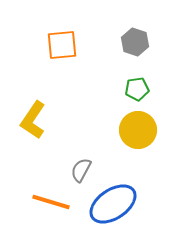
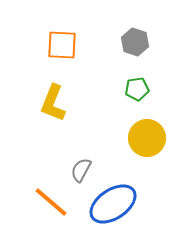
orange square: rotated 8 degrees clockwise
yellow L-shape: moved 20 px right, 17 px up; rotated 12 degrees counterclockwise
yellow circle: moved 9 px right, 8 px down
orange line: rotated 24 degrees clockwise
